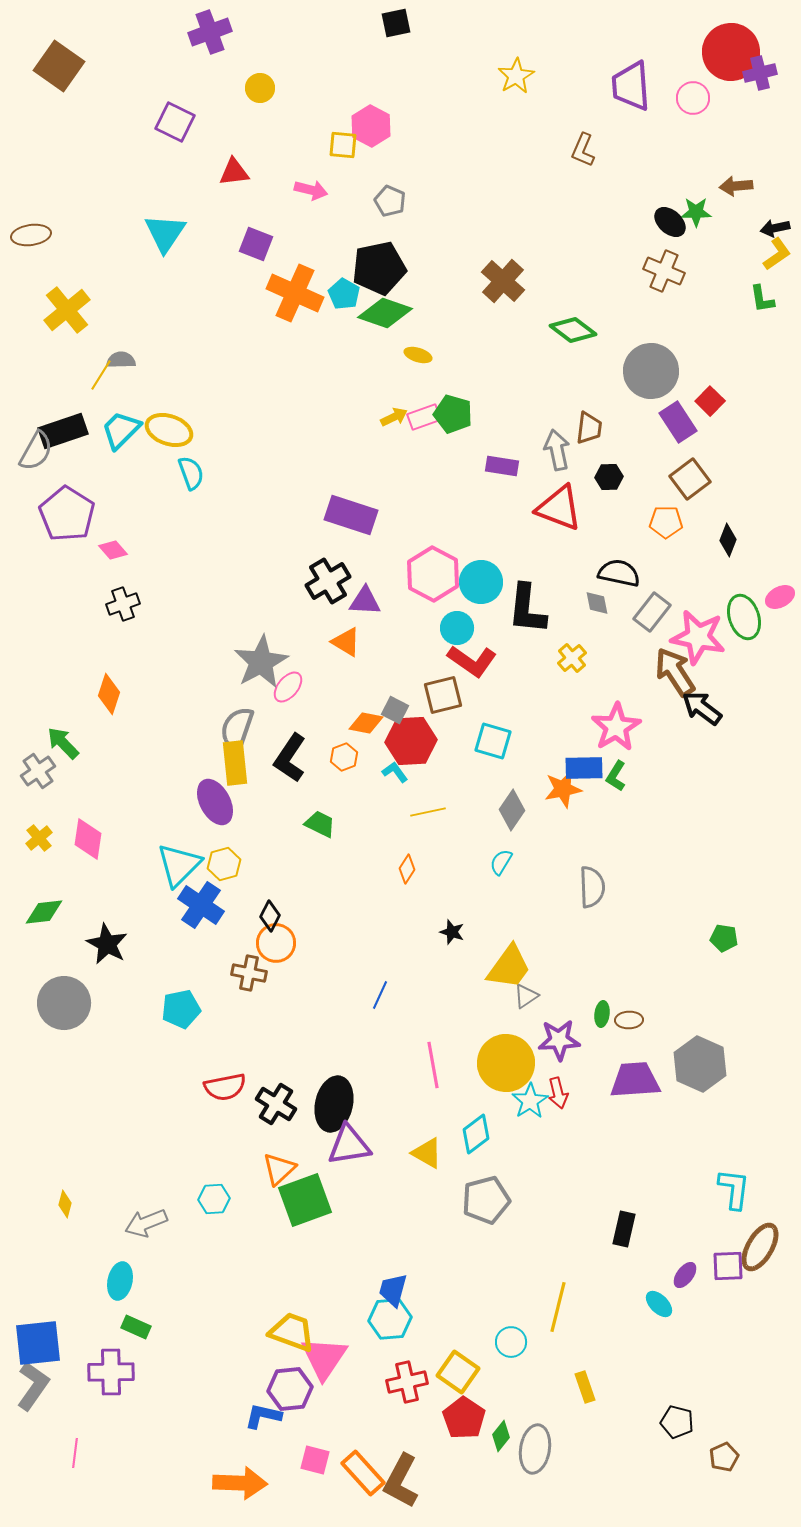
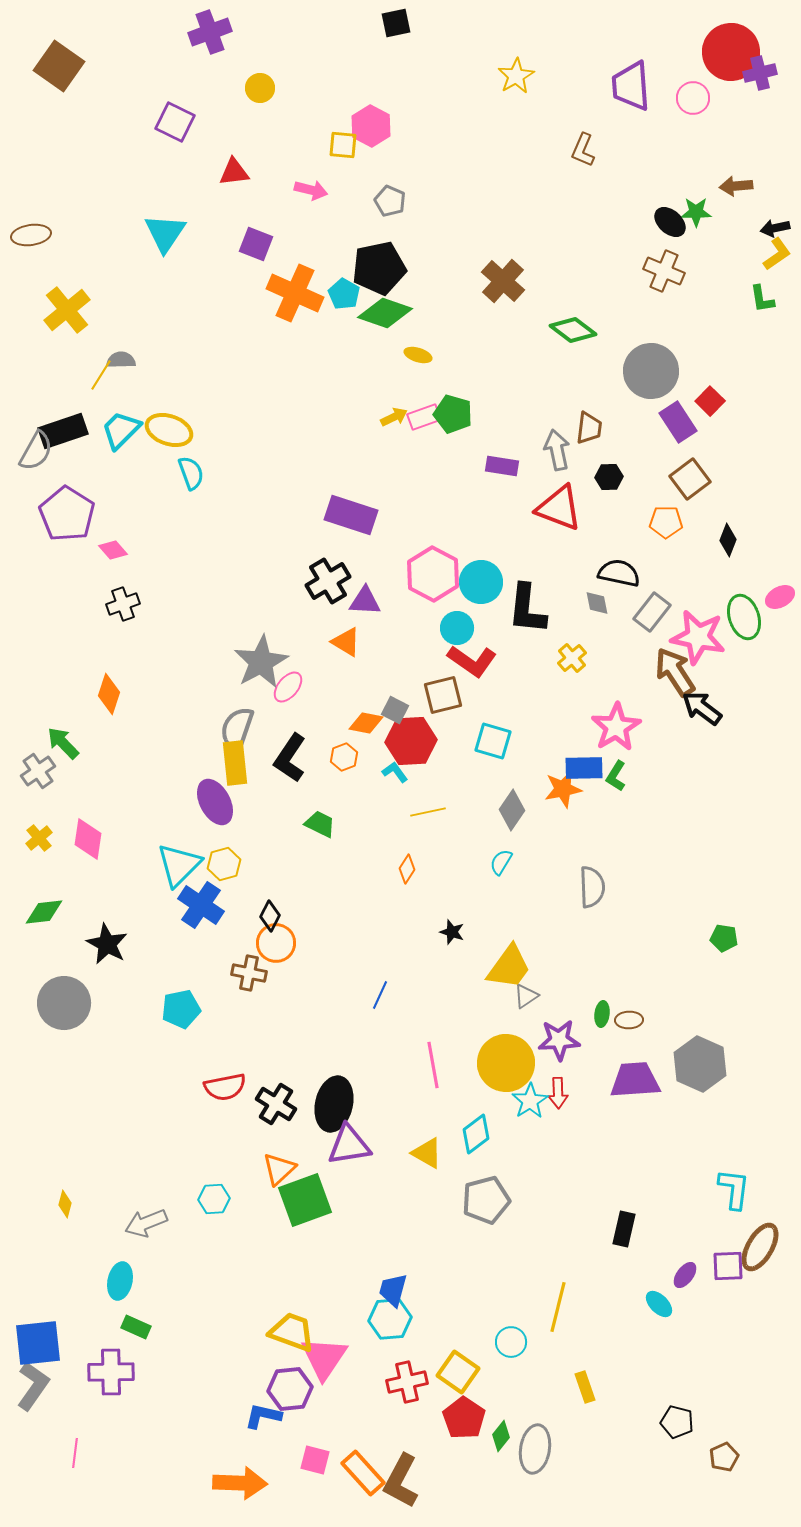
red arrow at (558, 1093): rotated 12 degrees clockwise
